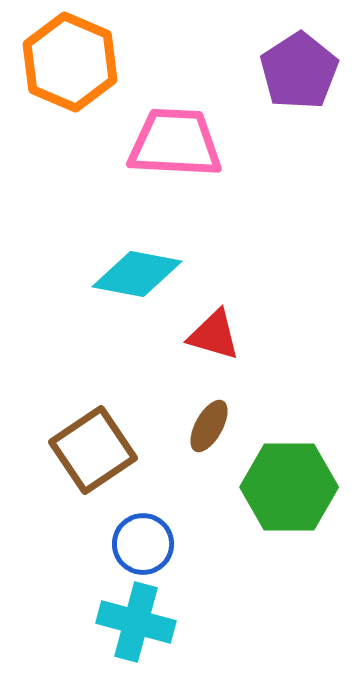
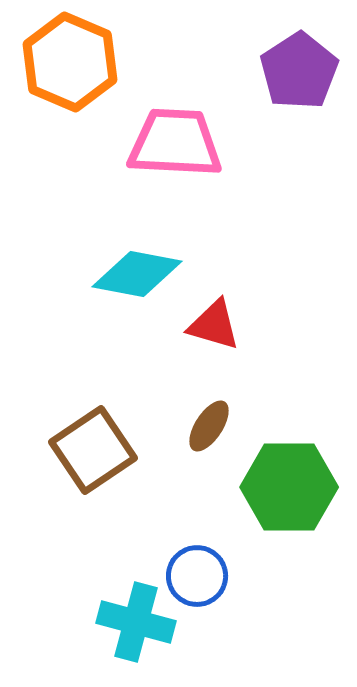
red triangle: moved 10 px up
brown ellipse: rotated 4 degrees clockwise
blue circle: moved 54 px right, 32 px down
